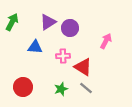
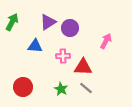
blue triangle: moved 1 px up
red triangle: rotated 30 degrees counterclockwise
green star: rotated 24 degrees counterclockwise
